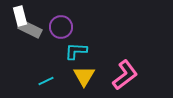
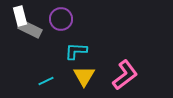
purple circle: moved 8 px up
